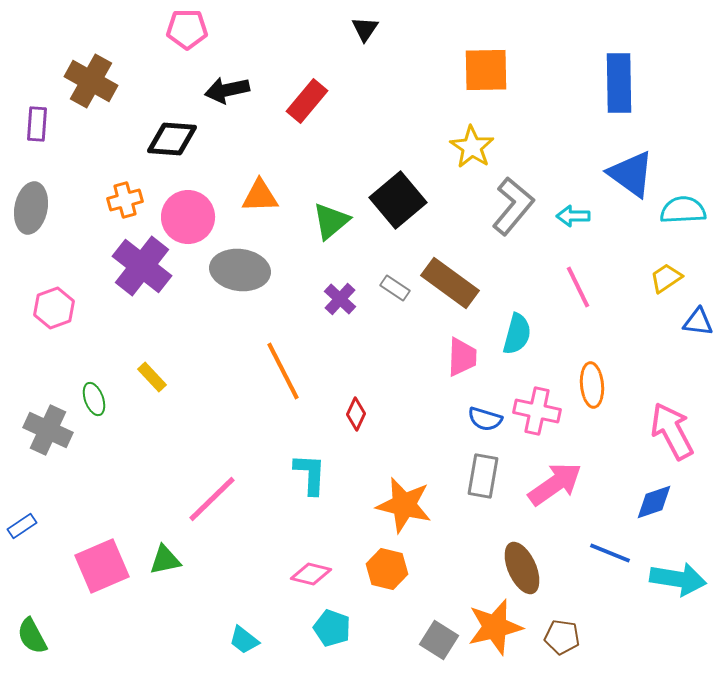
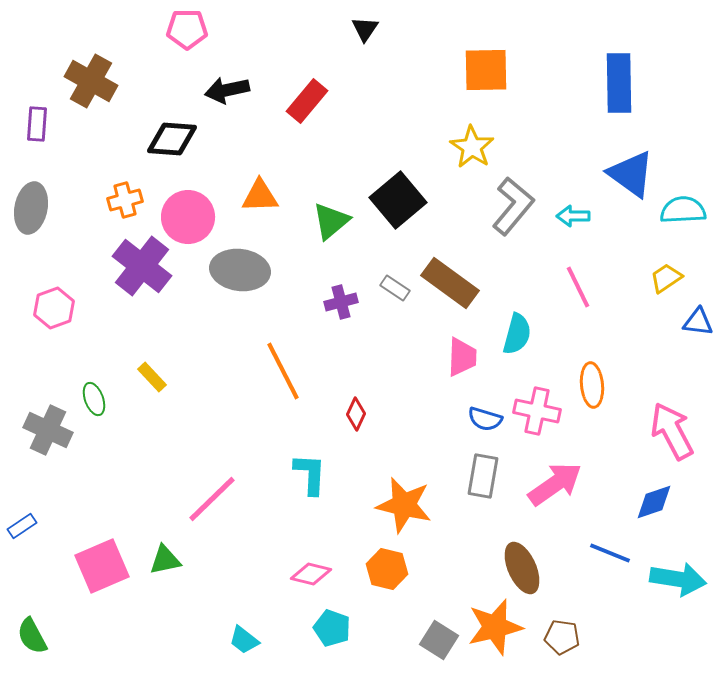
purple cross at (340, 299): moved 1 px right, 3 px down; rotated 32 degrees clockwise
